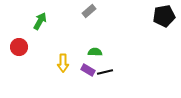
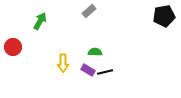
red circle: moved 6 px left
